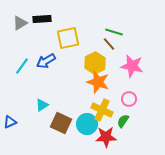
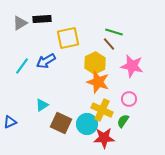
red star: moved 2 px left, 1 px down
